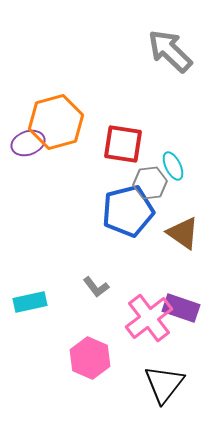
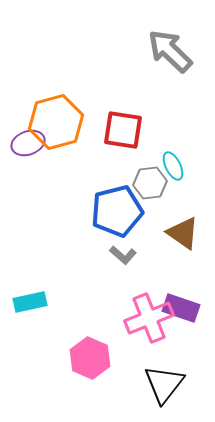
red square: moved 14 px up
blue pentagon: moved 11 px left
gray L-shape: moved 27 px right, 32 px up; rotated 12 degrees counterclockwise
pink cross: rotated 15 degrees clockwise
